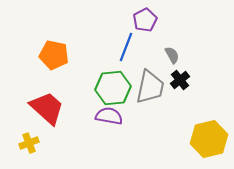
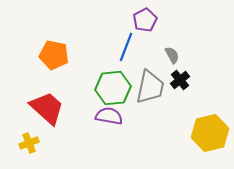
yellow hexagon: moved 1 px right, 6 px up
